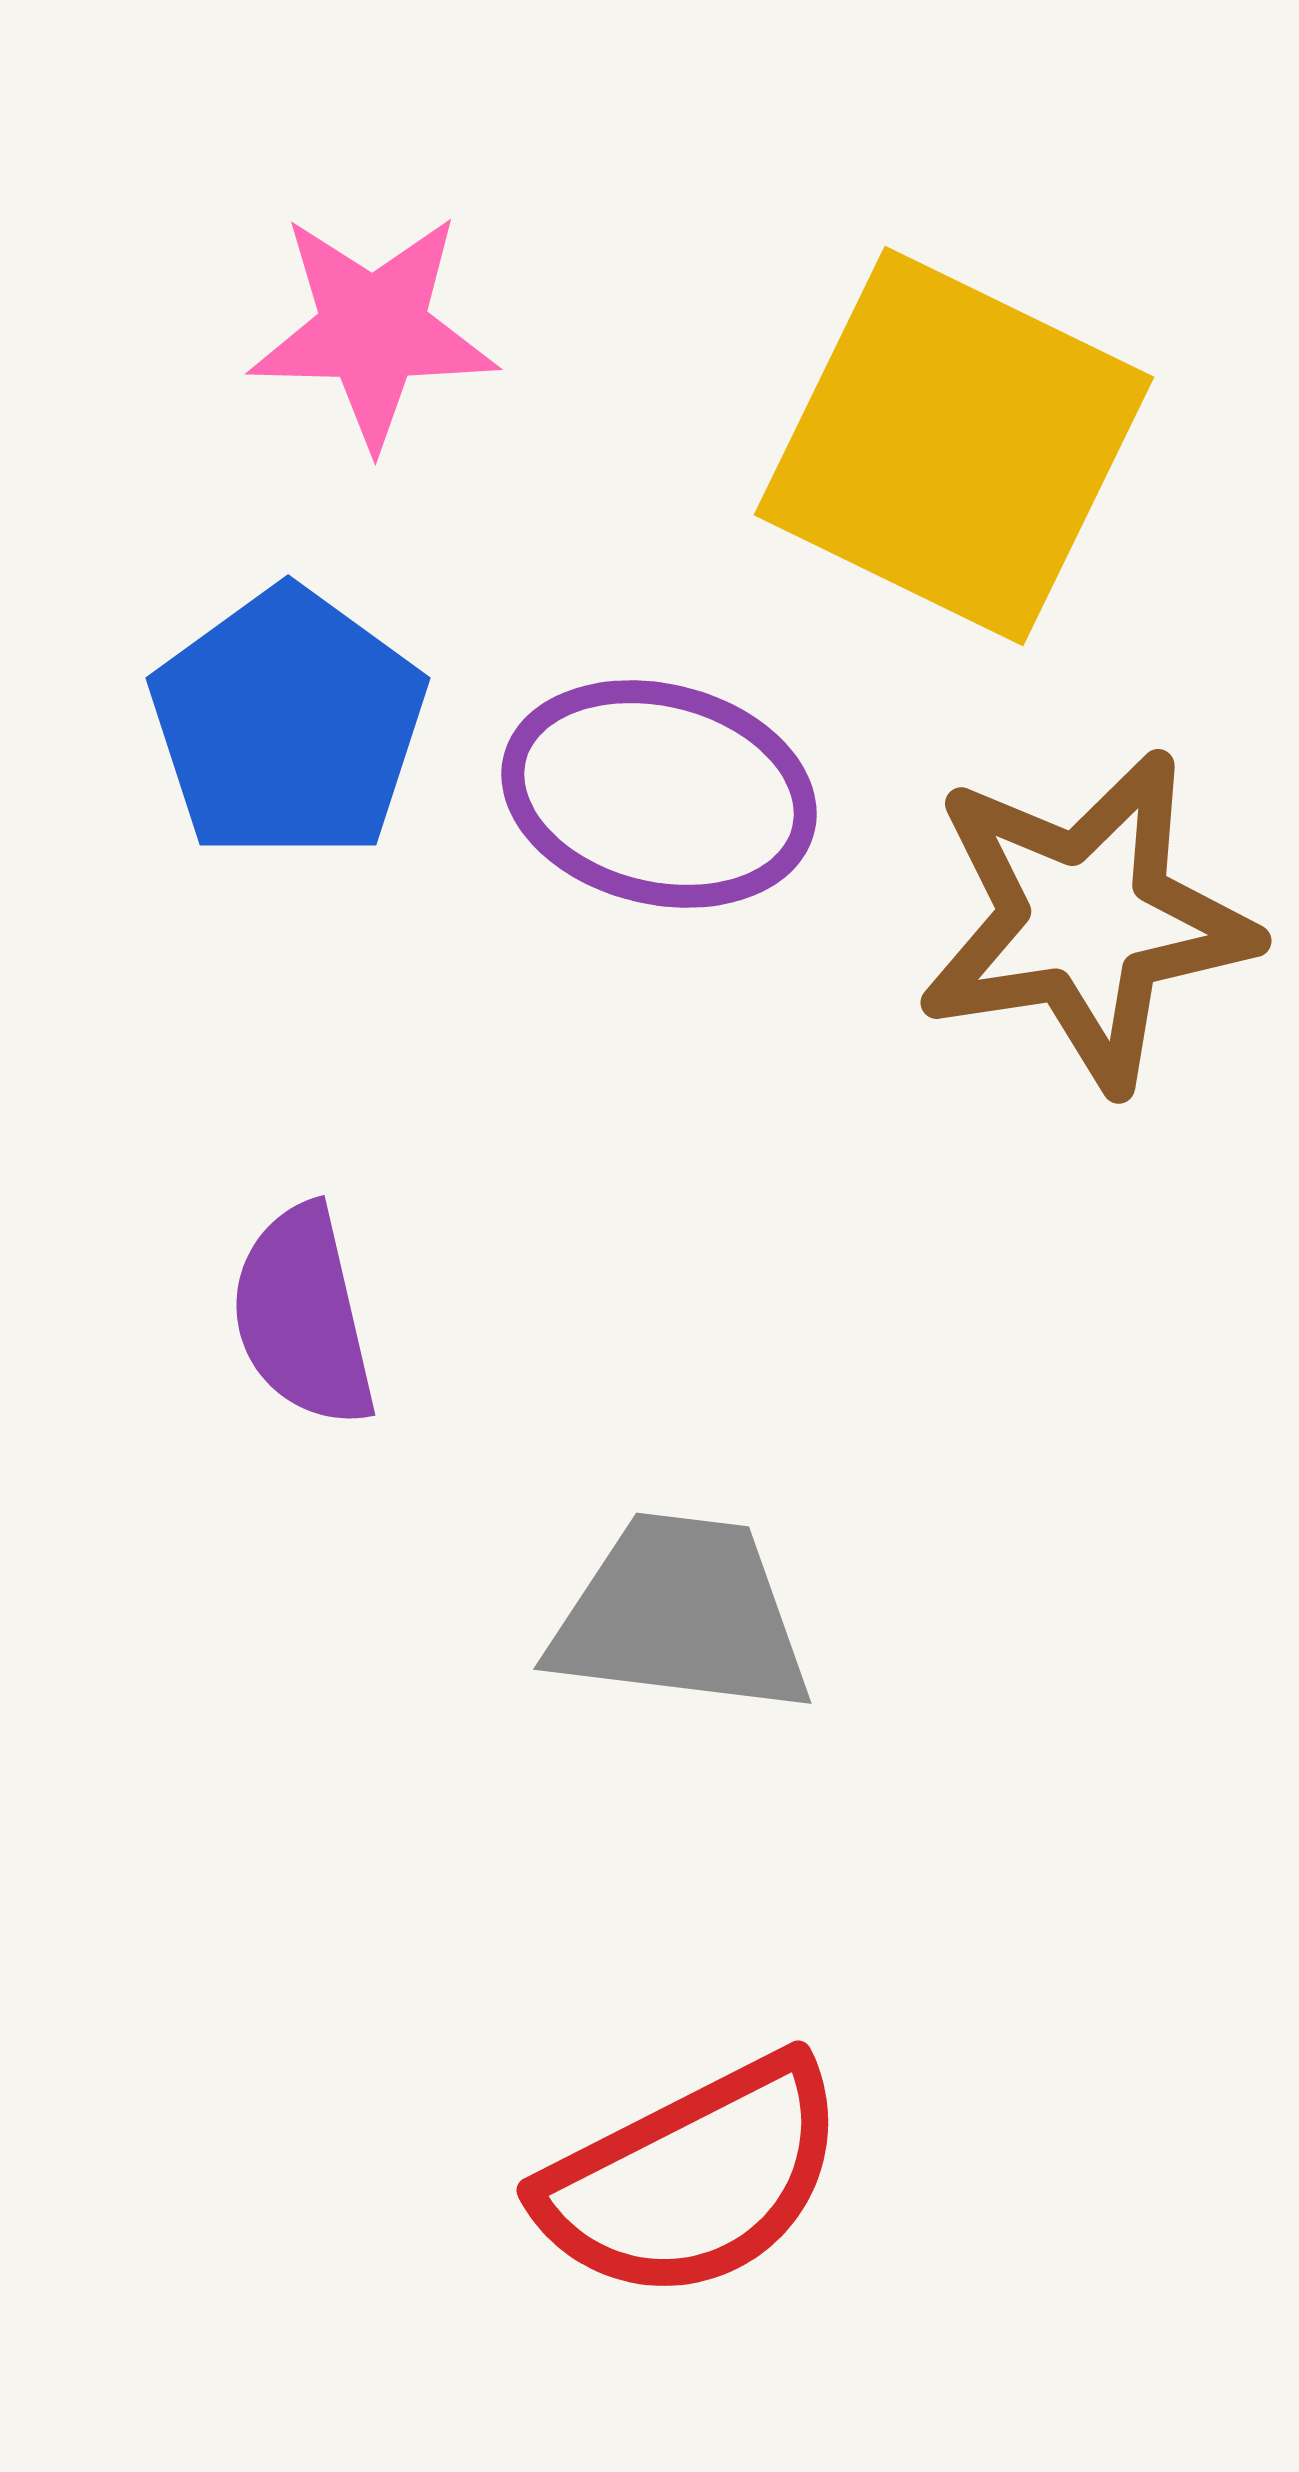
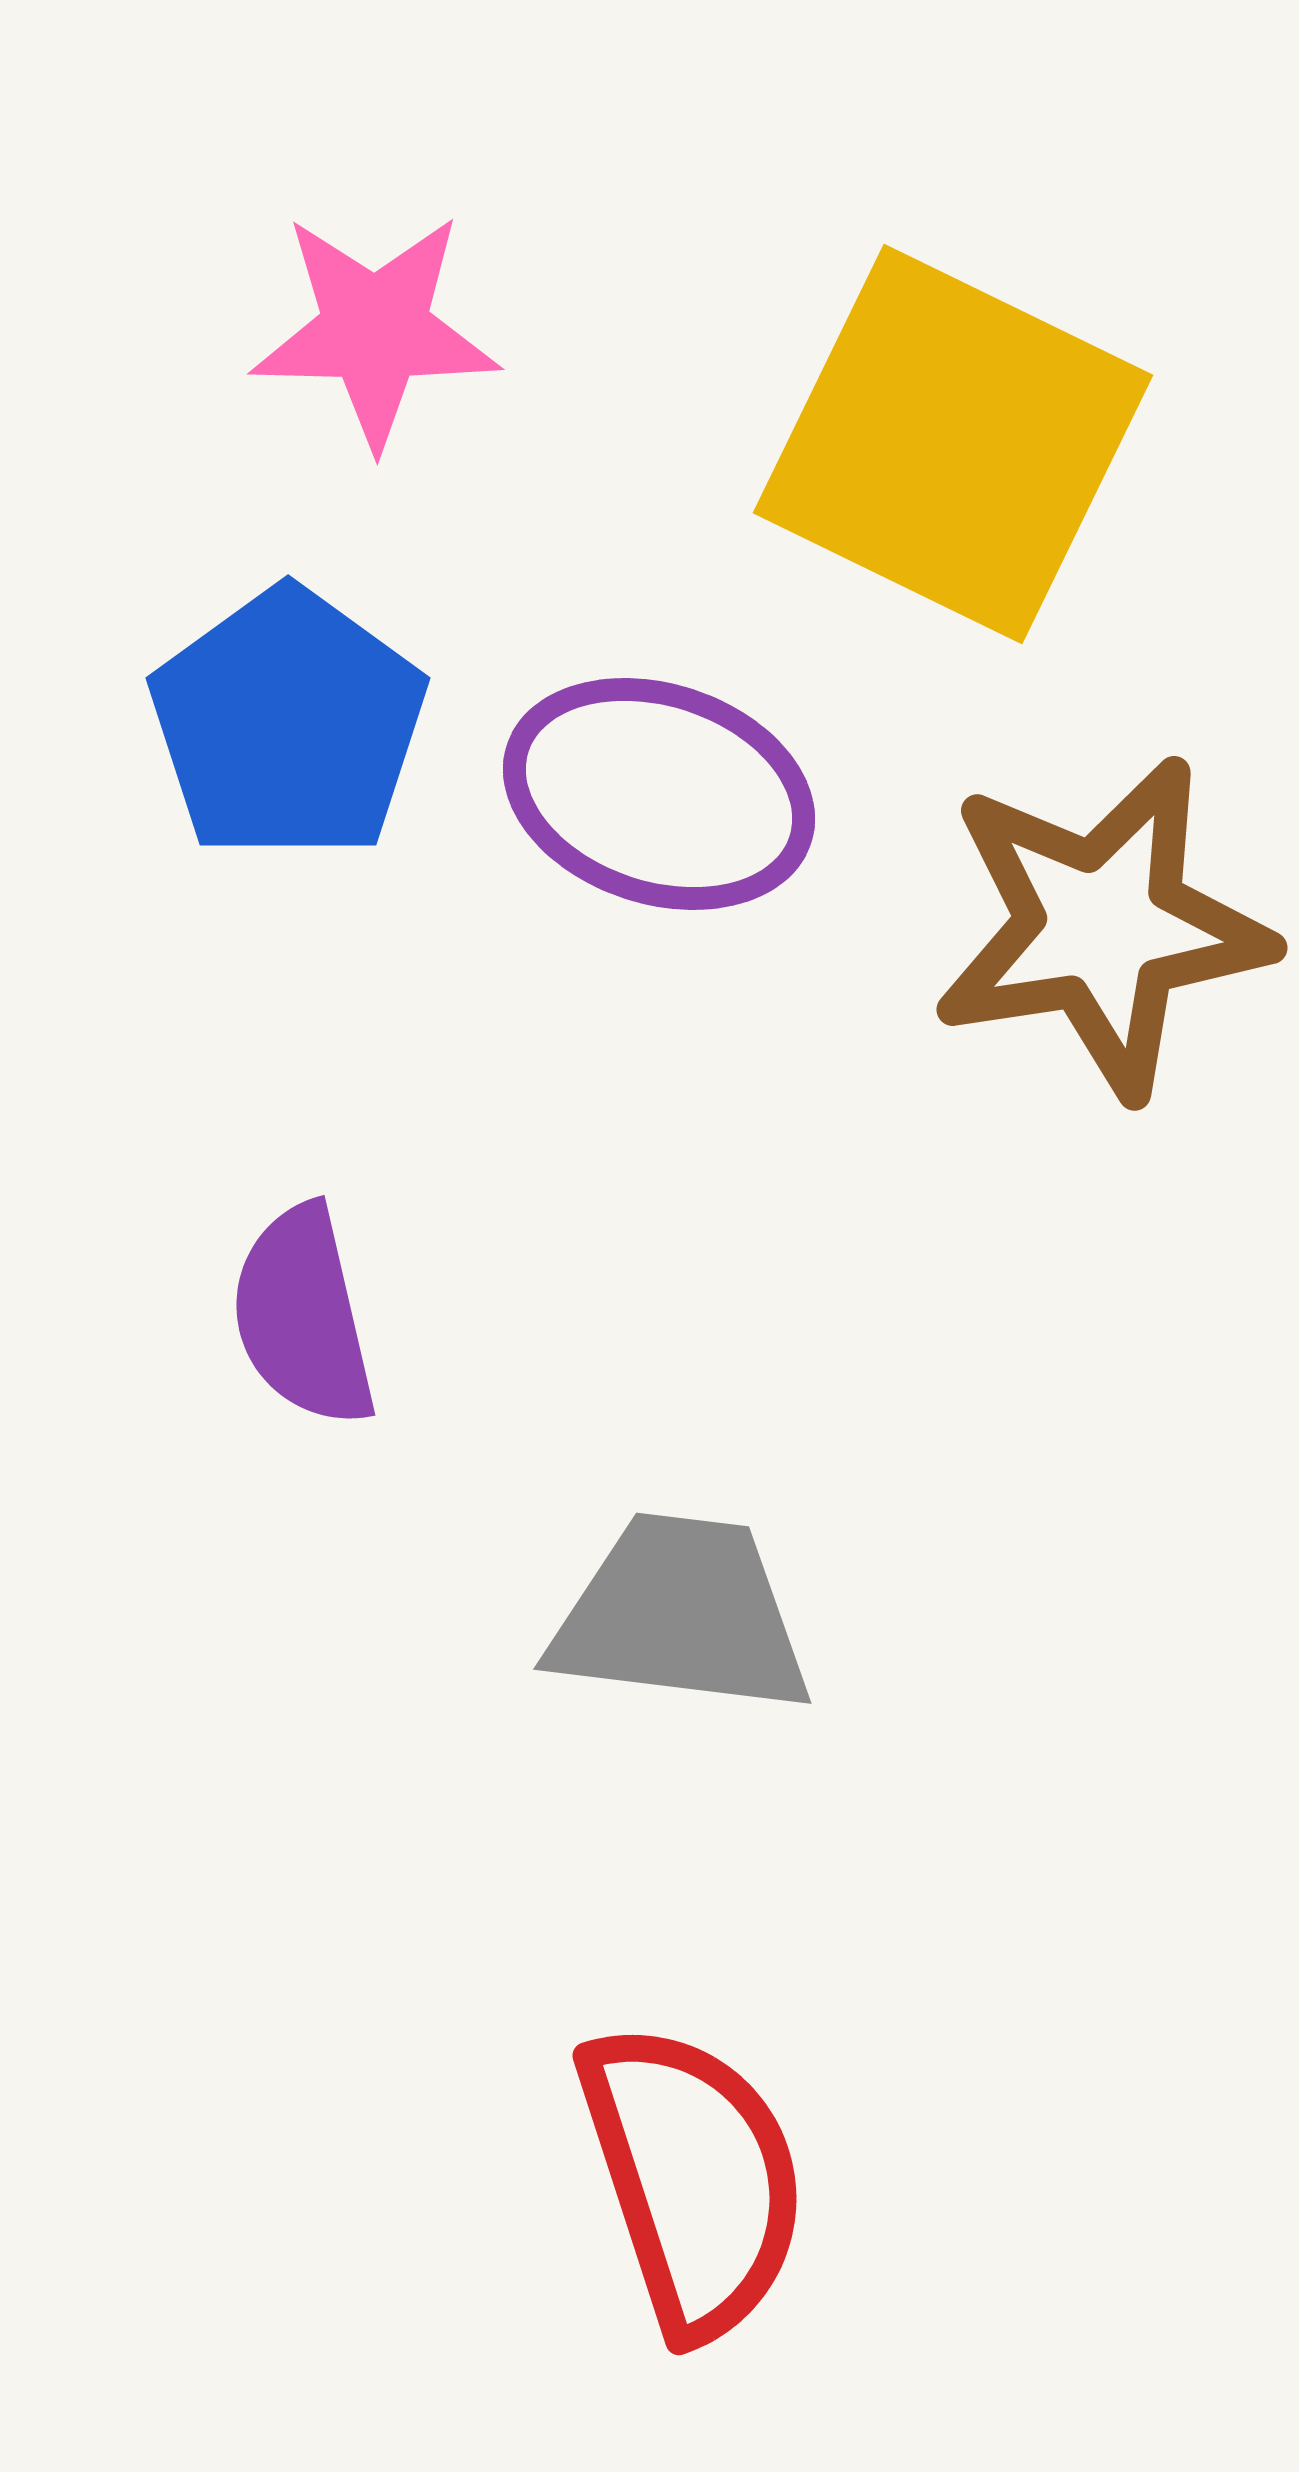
pink star: moved 2 px right
yellow square: moved 1 px left, 2 px up
purple ellipse: rotated 4 degrees clockwise
brown star: moved 16 px right, 7 px down
red semicircle: rotated 81 degrees counterclockwise
